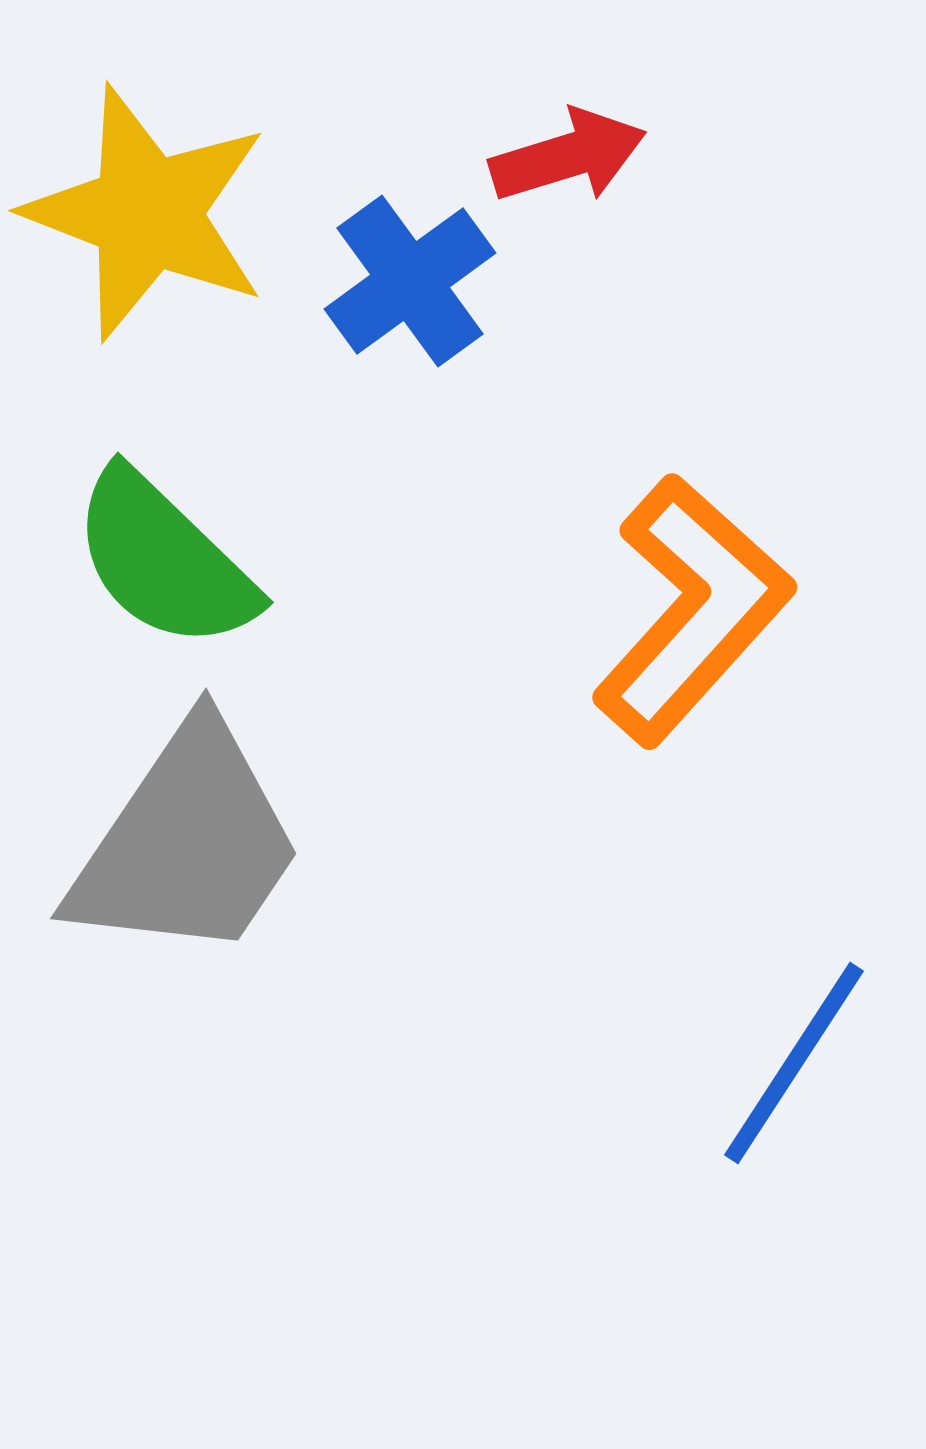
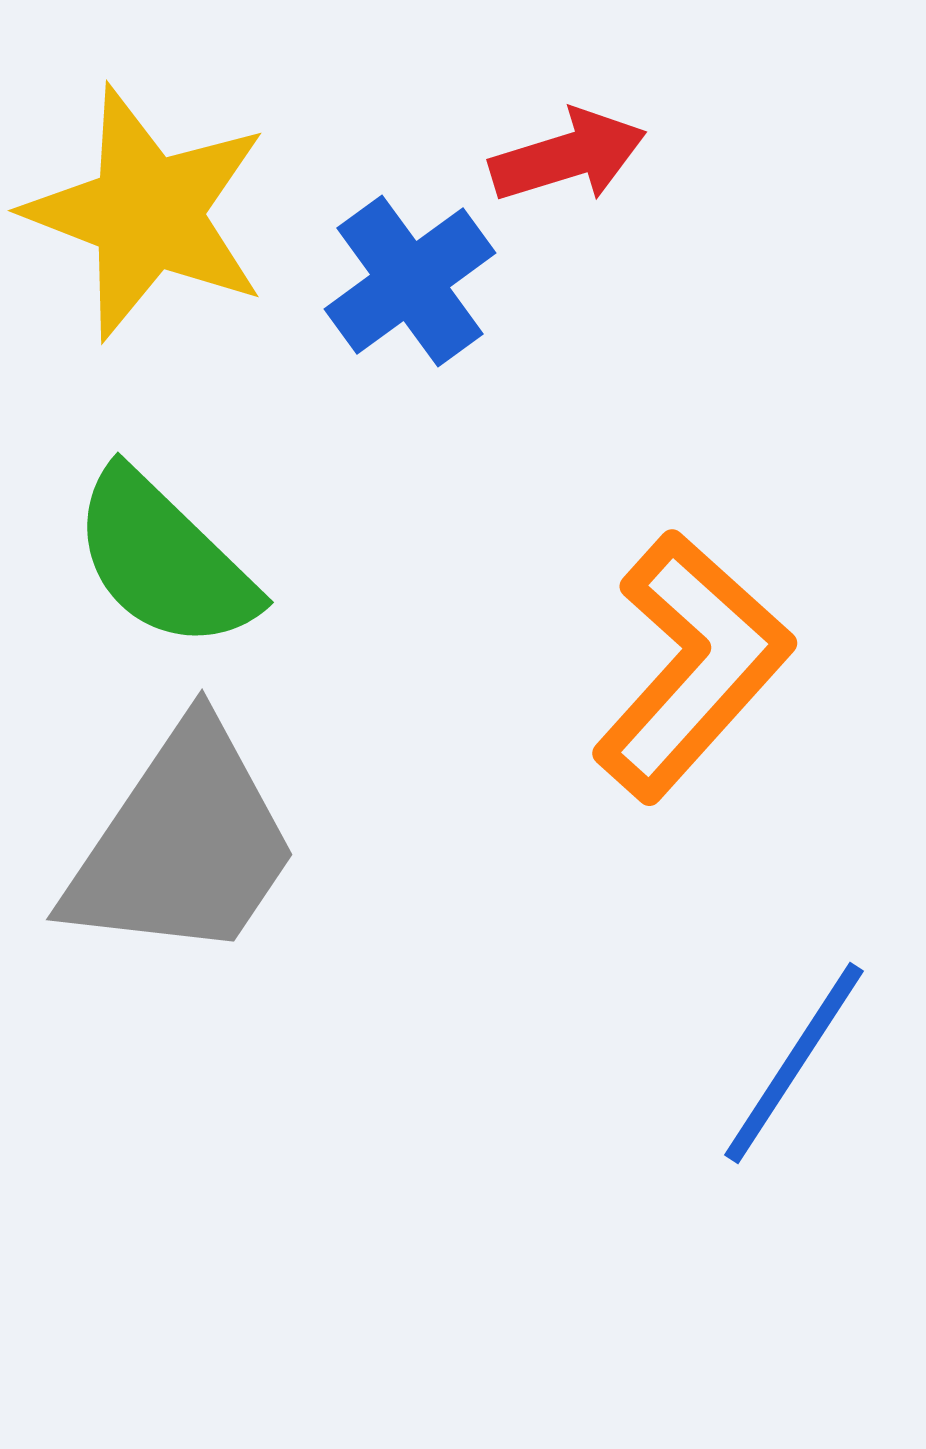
orange L-shape: moved 56 px down
gray trapezoid: moved 4 px left, 1 px down
